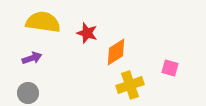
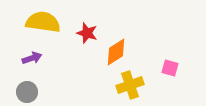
gray circle: moved 1 px left, 1 px up
